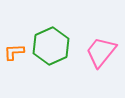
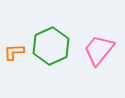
pink trapezoid: moved 2 px left, 2 px up
